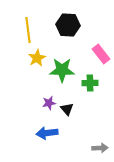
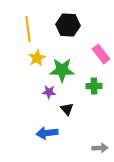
yellow line: moved 1 px up
green cross: moved 4 px right, 3 px down
purple star: moved 11 px up; rotated 16 degrees clockwise
